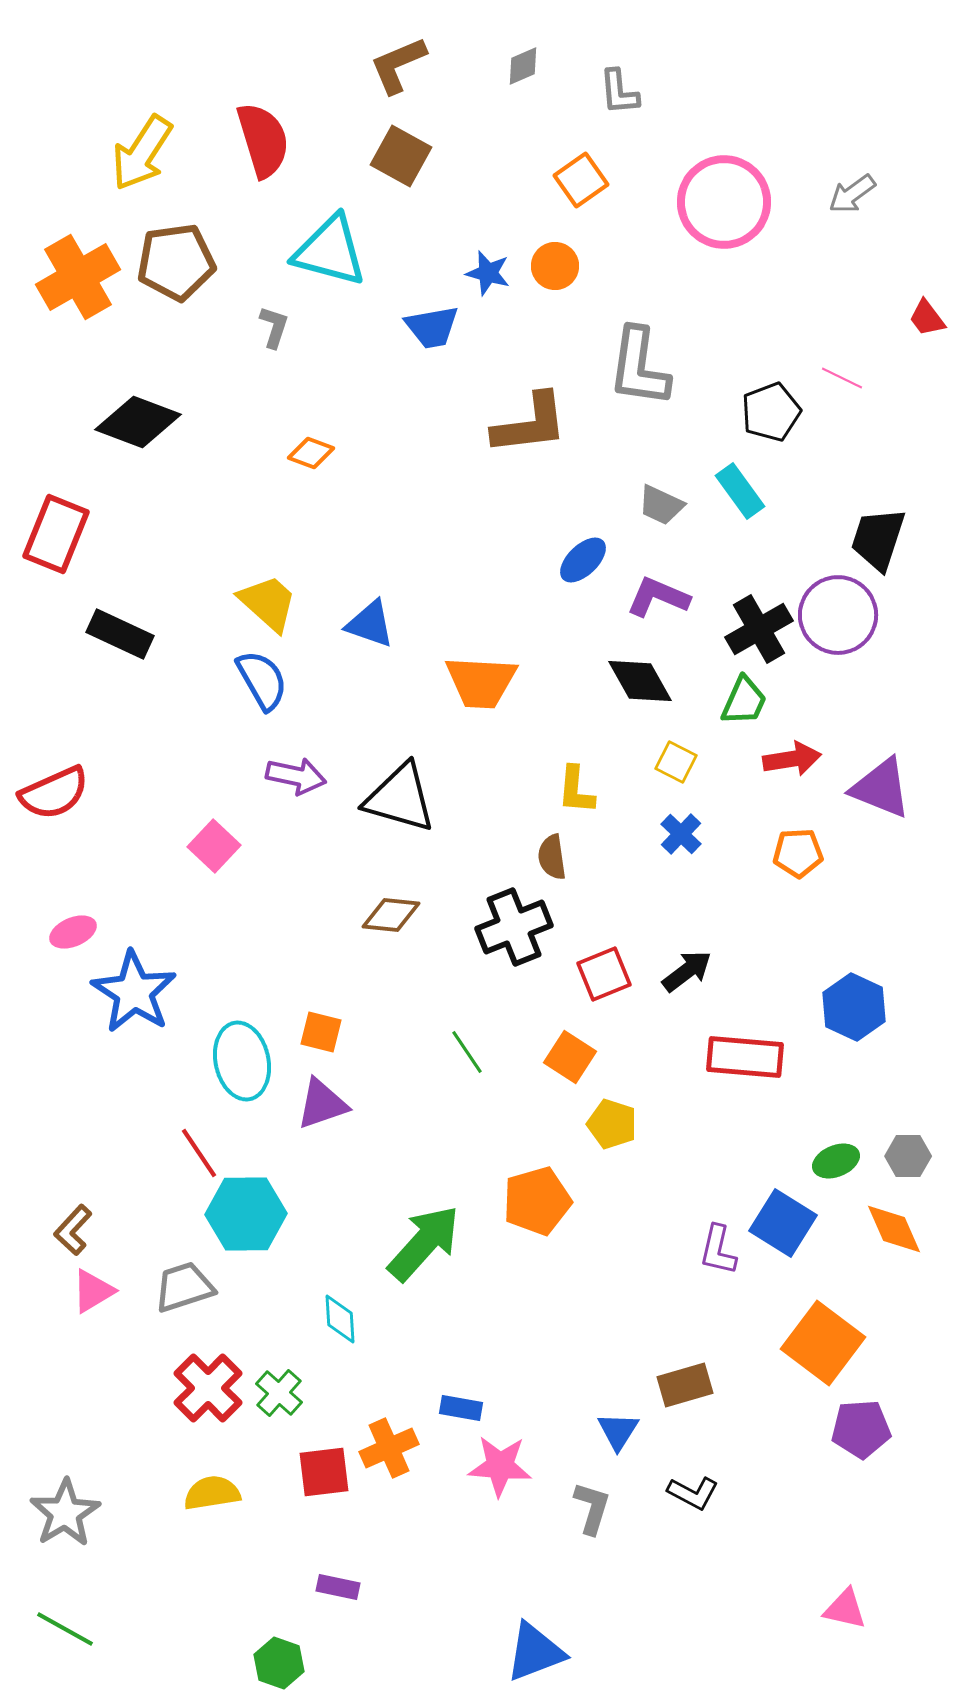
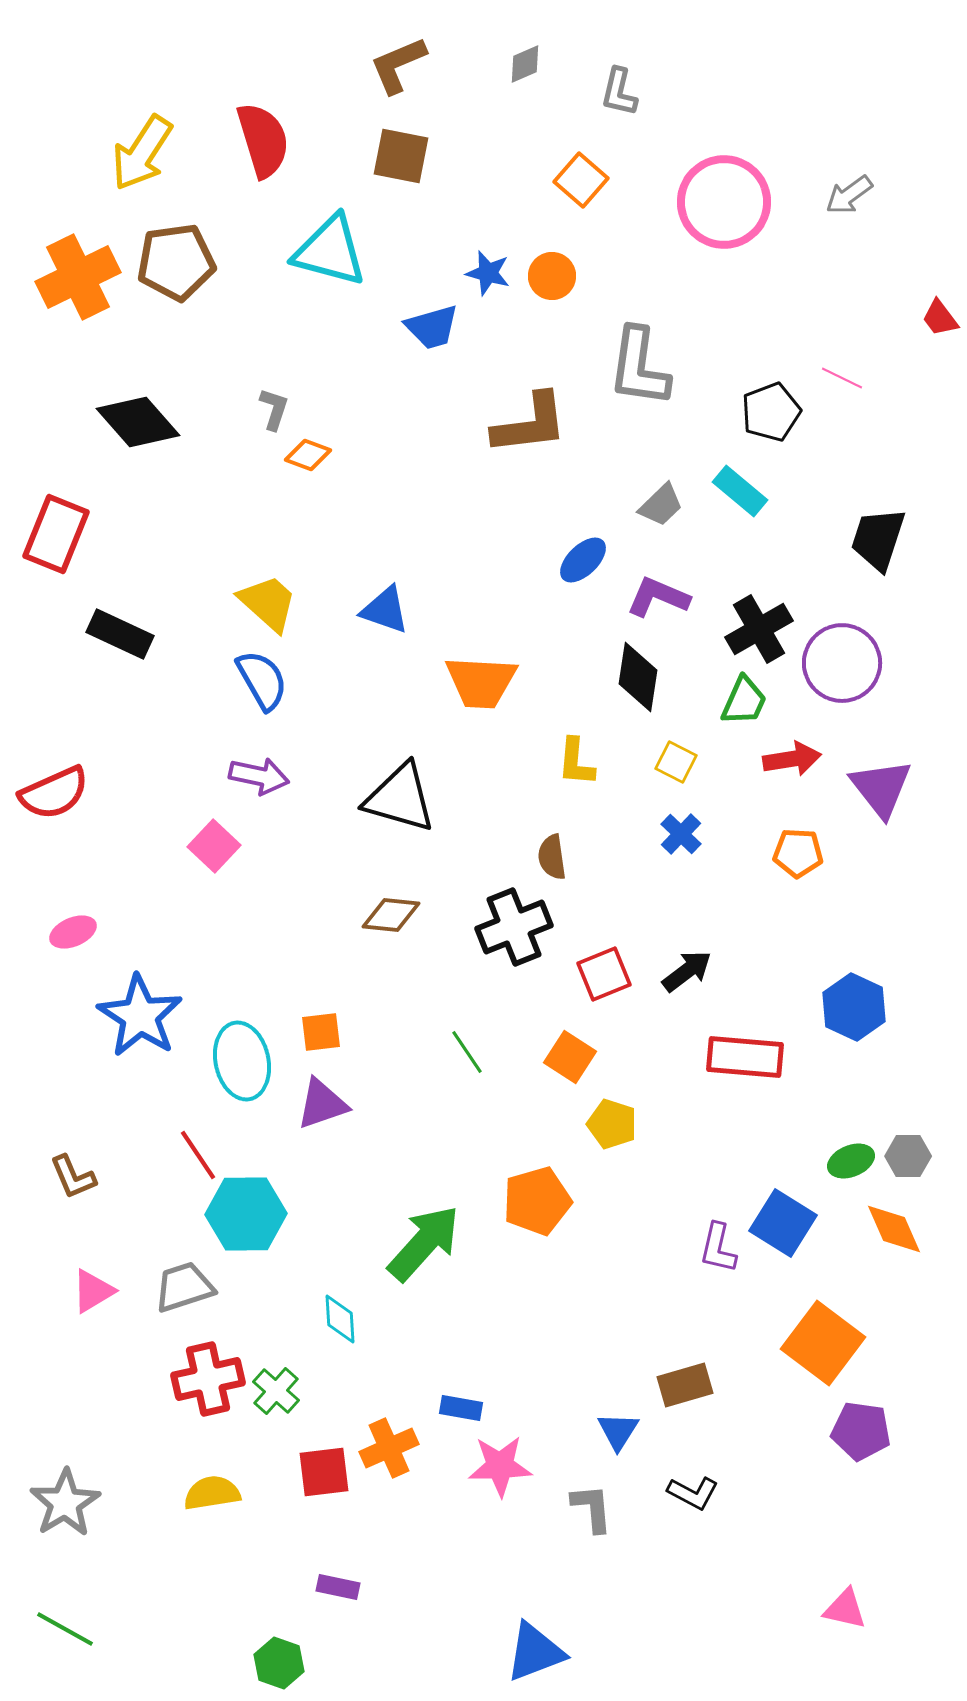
gray diamond at (523, 66): moved 2 px right, 2 px up
gray L-shape at (619, 92): rotated 18 degrees clockwise
brown square at (401, 156): rotated 18 degrees counterclockwise
orange square at (581, 180): rotated 14 degrees counterclockwise
gray arrow at (852, 194): moved 3 px left, 1 px down
orange circle at (555, 266): moved 3 px left, 10 px down
orange cross at (78, 277): rotated 4 degrees clockwise
red trapezoid at (927, 318): moved 13 px right
gray L-shape at (274, 327): moved 82 px down
blue trapezoid at (432, 327): rotated 6 degrees counterclockwise
black diamond at (138, 422): rotated 28 degrees clockwise
orange diamond at (311, 453): moved 3 px left, 2 px down
cyan rectangle at (740, 491): rotated 14 degrees counterclockwise
gray trapezoid at (661, 505): rotated 69 degrees counterclockwise
purple circle at (838, 615): moved 4 px right, 48 px down
blue triangle at (370, 624): moved 15 px right, 14 px up
black diamond at (640, 681): moved 2 px left, 4 px up; rotated 38 degrees clockwise
purple arrow at (296, 776): moved 37 px left
purple triangle at (881, 788): rotated 30 degrees clockwise
yellow L-shape at (576, 790): moved 28 px up
orange pentagon at (798, 853): rotated 6 degrees clockwise
blue star at (134, 992): moved 6 px right, 24 px down
orange square at (321, 1032): rotated 21 degrees counterclockwise
red line at (199, 1153): moved 1 px left, 2 px down
green ellipse at (836, 1161): moved 15 px right
brown L-shape at (73, 1230): moved 53 px up; rotated 66 degrees counterclockwise
purple L-shape at (718, 1250): moved 2 px up
red cross at (208, 1388): moved 9 px up; rotated 32 degrees clockwise
green cross at (279, 1393): moved 3 px left, 2 px up
purple pentagon at (861, 1429): moved 2 px down; rotated 12 degrees clockwise
pink star at (500, 1466): rotated 6 degrees counterclockwise
gray L-shape at (592, 1508): rotated 22 degrees counterclockwise
gray star at (65, 1513): moved 10 px up
